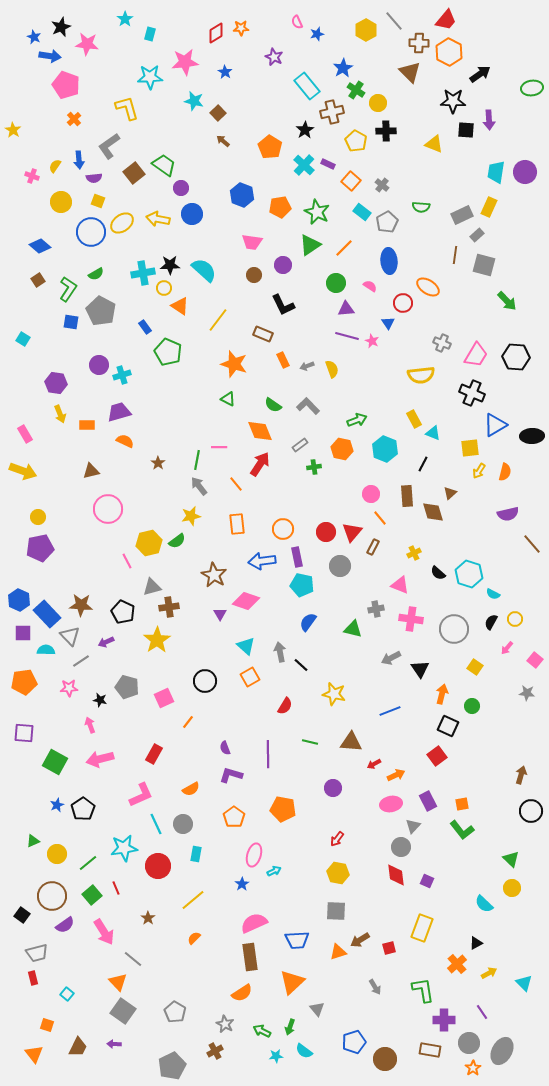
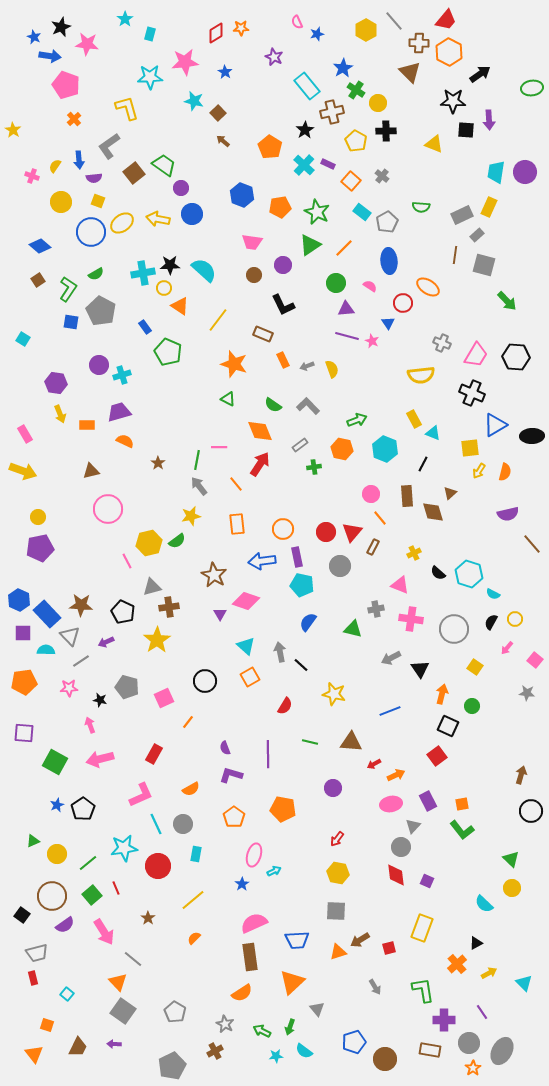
gray cross at (382, 185): moved 9 px up
